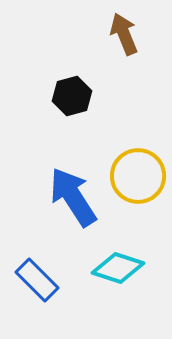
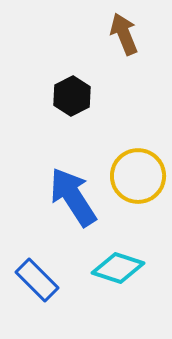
black hexagon: rotated 12 degrees counterclockwise
